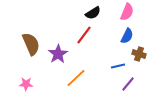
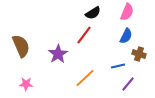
blue semicircle: moved 1 px left
brown semicircle: moved 10 px left, 2 px down
orange line: moved 9 px right
